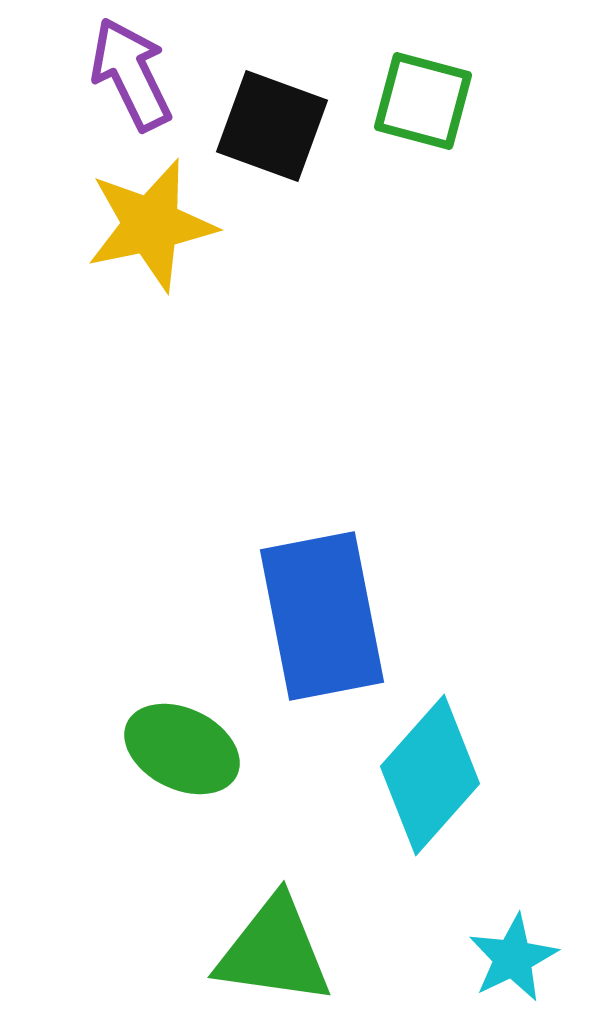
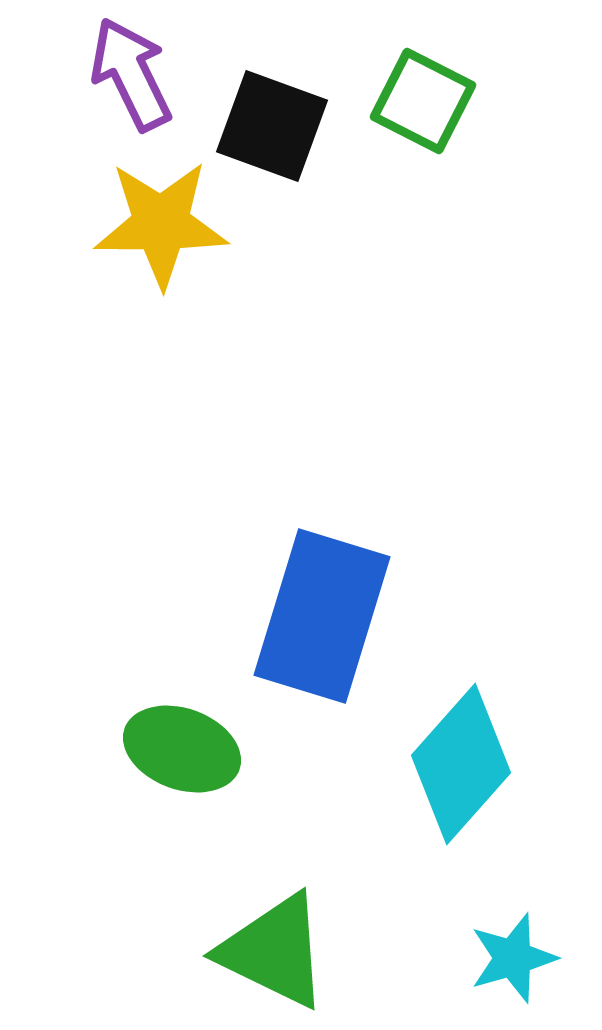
green square: rotated 12 degrees clockwise
yellow star: moved 10 px right, 1 px up; rotated 12 degrees clockwise
blue rectangle: rotated 28 degrees clockwise
green ellipse: rotated 6 degrees counterclockwise
cyan diamond: moved 31 px right, 11 px up
green triangle: rotated 18 degrees clockwise
cyan star: rotated 10 degrees clockwise
